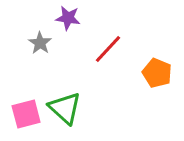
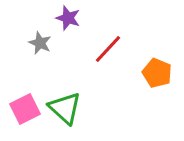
purple star: rotated 10 degrees clockwise
gray star: rotated 10 degrees counterclockwise
pink square: moved 1 px left, 5 px up; rotated 12 degrees counterclockwise
